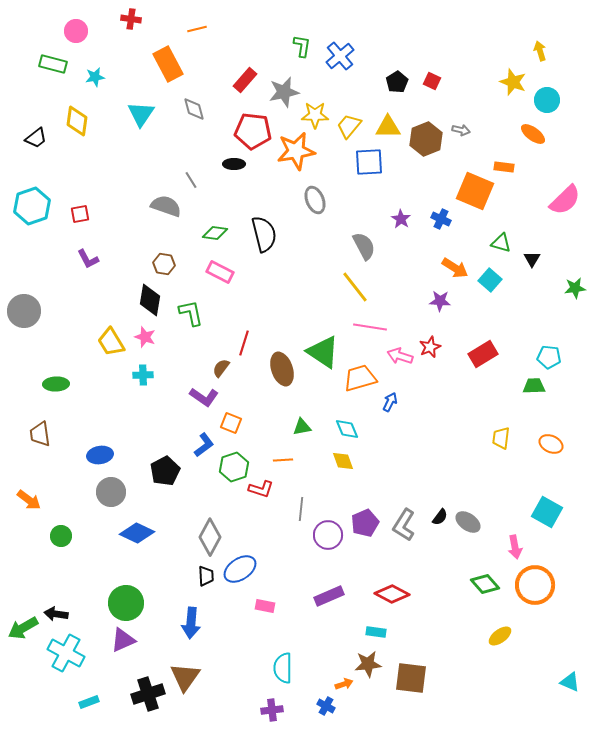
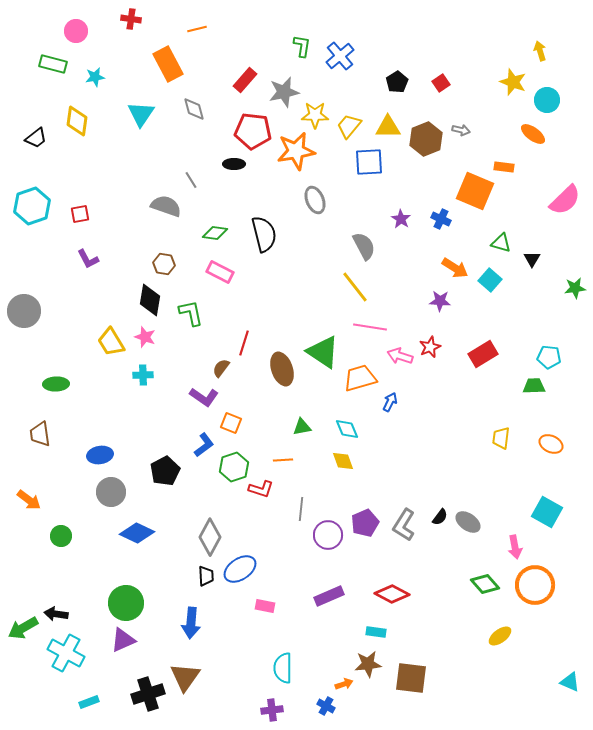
red square at (432, 81): moved 9 px right, 2 px down; rotated 30 degrees clockwise
